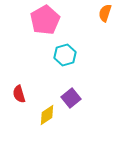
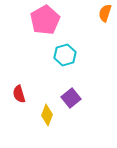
yellow diamond: rotated 35 degrees counterclockwise
